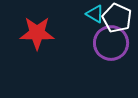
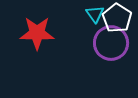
cyan triangle: rotated 24 degrees clockwise
white pentagon: rotated 8 degrees clockwise
